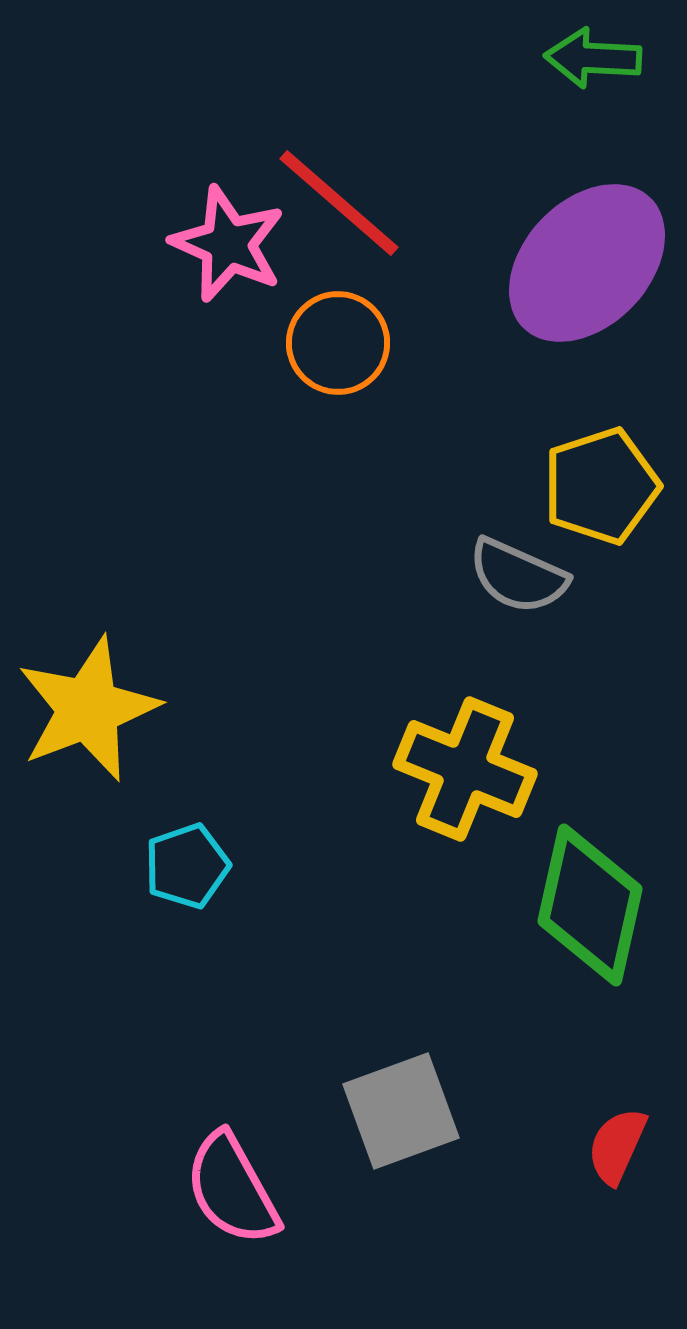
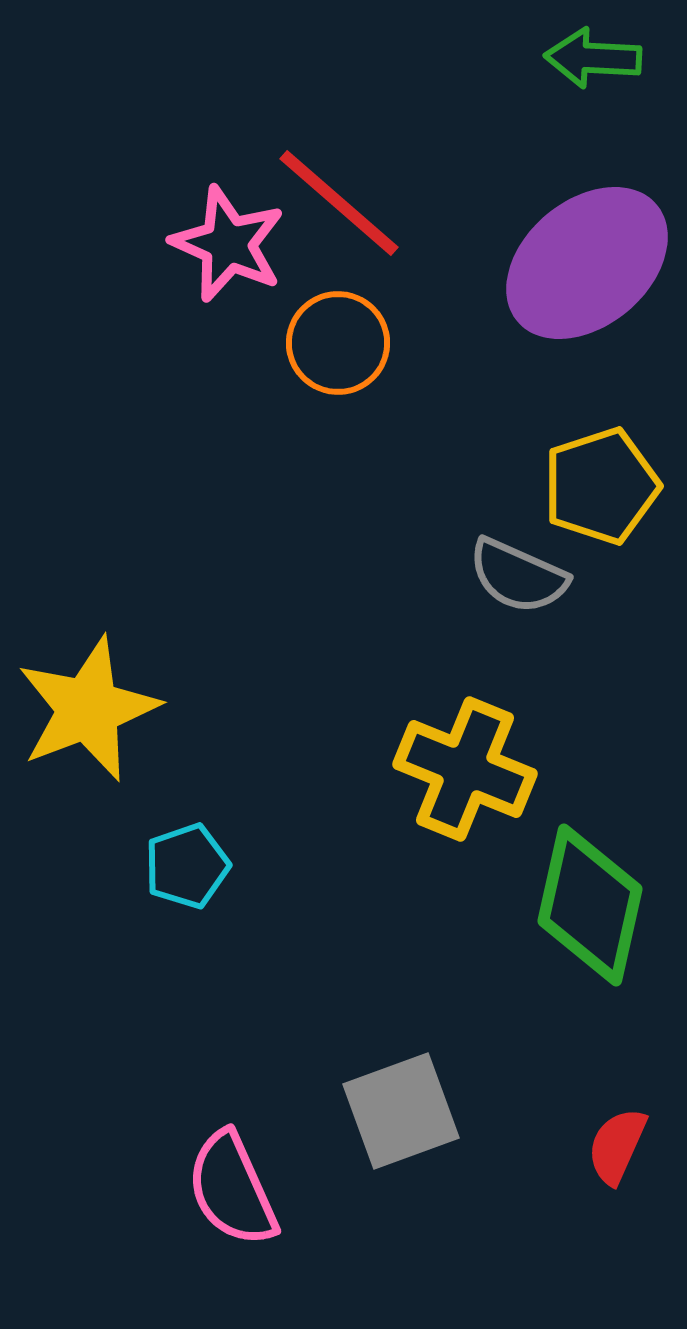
purple ellipse: rotated 6 degrees clockwise
pink semicircle: rotated 5 degrees clockwise
